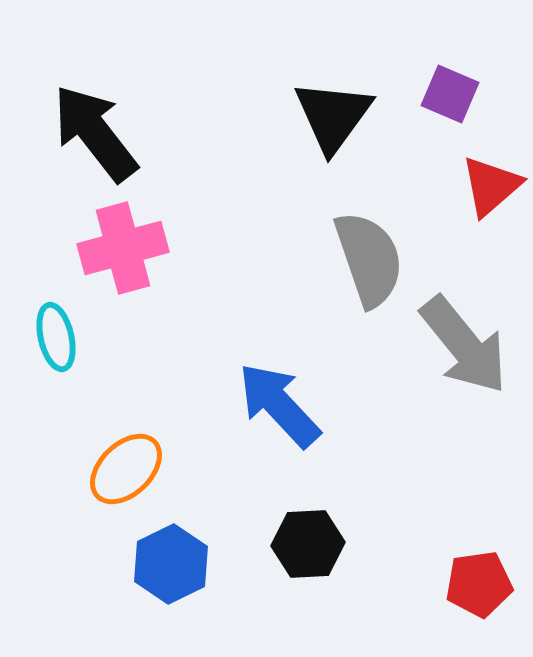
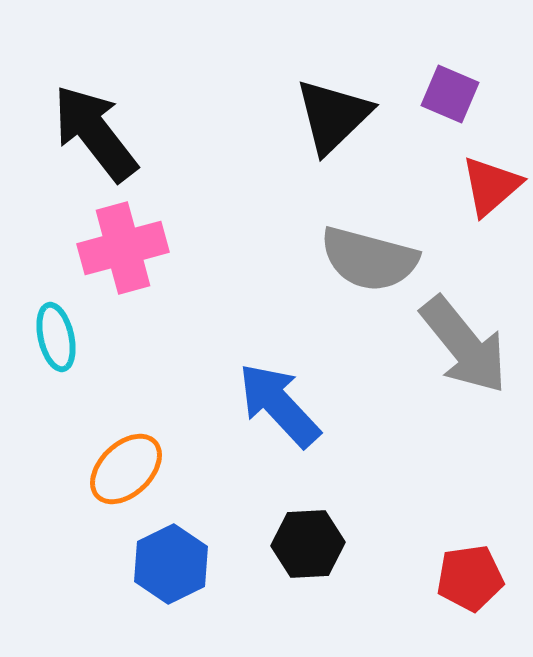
black triangle: rotated 10 degrees clockwise
gray semicircle: rotated 124 degrees clockwise
red pentagon: moved 9 px left, 6 px up
